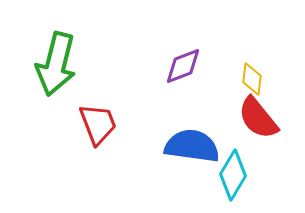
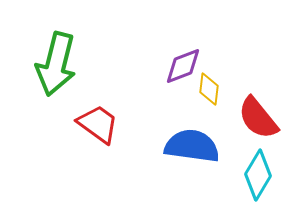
yellow diamond: moved 43 px left, 10 px down
red trapezoid: rotated 33 degrees counterclockwise
cyan diamond: moved 25 px right
